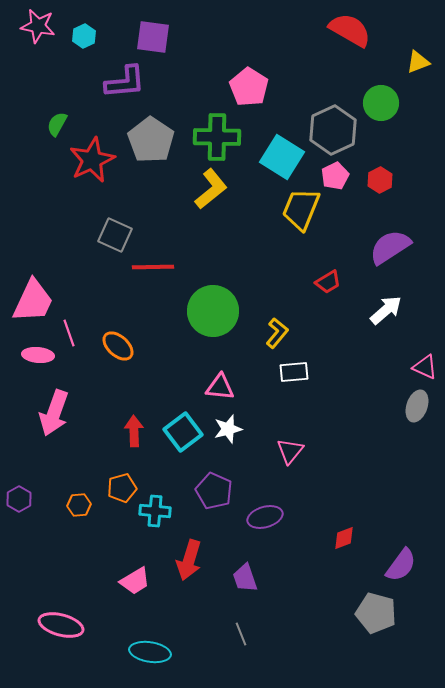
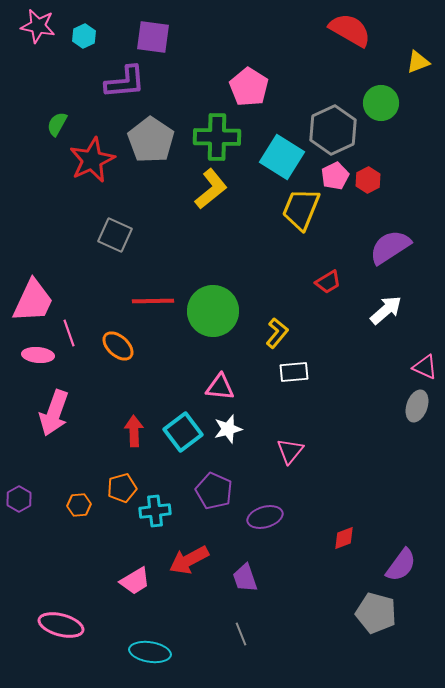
red hexagon at (380, 180): moved 12 px left
red line at (153, 267): moved 34 px down
cyan cross at (155, 511): rotated 12 degrees counterclockwise
red arrow at (189, 560): rotated 45 degrees clockwise
